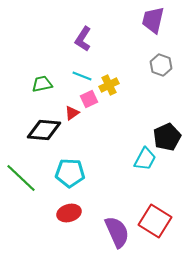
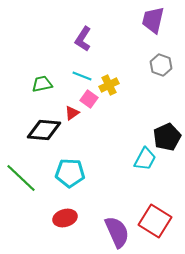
pink square: rotated 30 degrees counterclockwise
red ellipse: moved 4 px left, 5 px down
